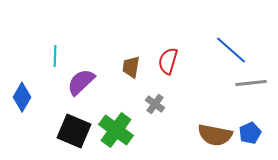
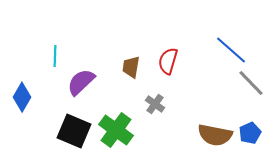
gray line: rotated 52 degrees clockwise
